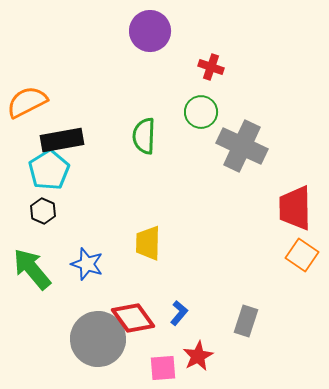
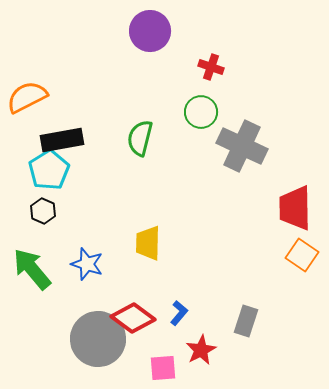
orange semicircle: moved 5 px up
green semicircle: moved 4 px left, 2 px down; rotated 12 degrees clockwise
red diamond: rotated 18 degrees counterclockwise
red star: moved 3 px right, 6 px up
